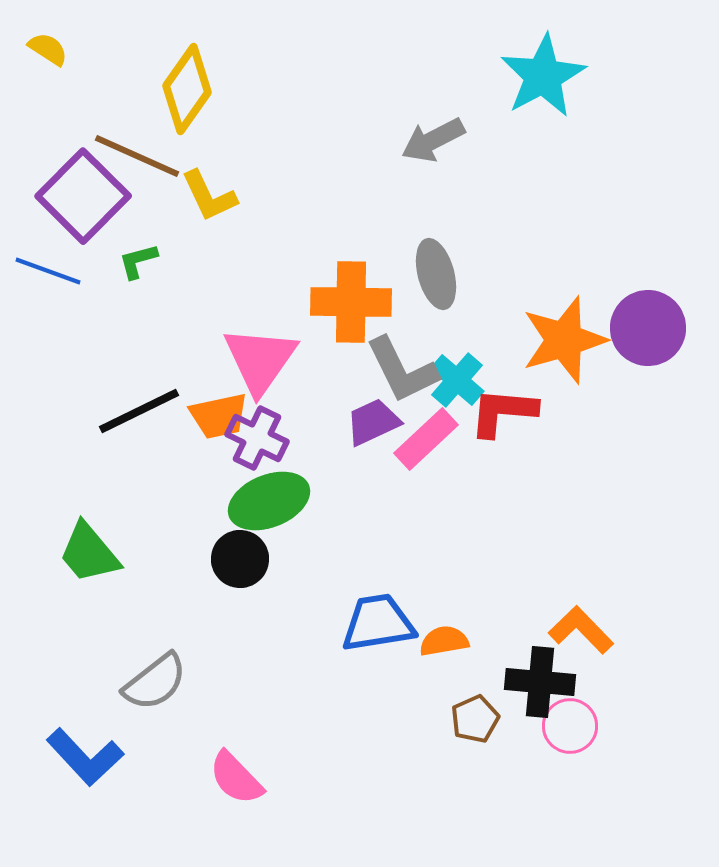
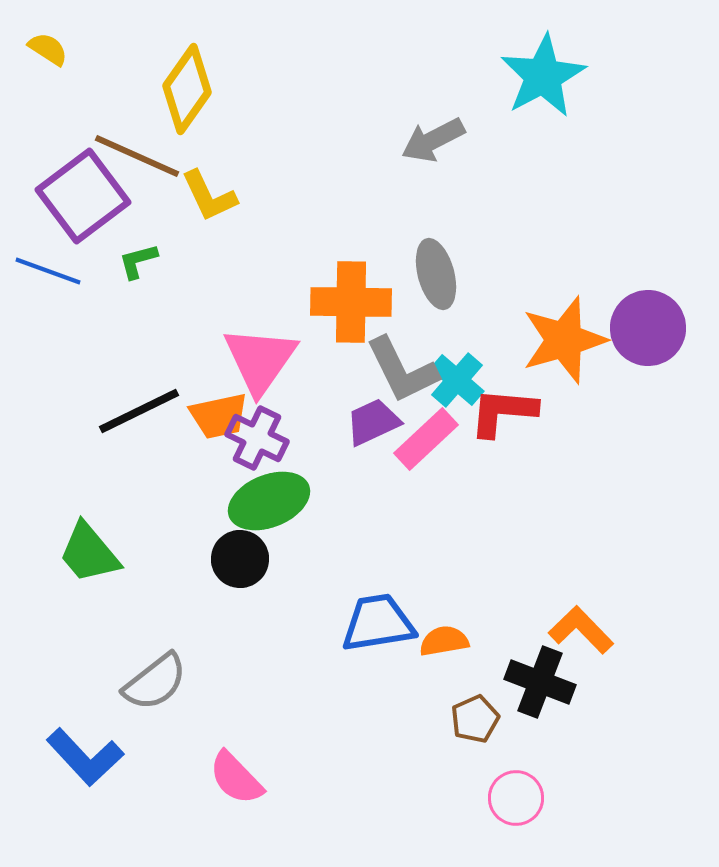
purple square: rotated 8 degrees clockwise
black cross: rotated 16 degrees clockwise
pink circle: moved 54 px left, 72 px down
